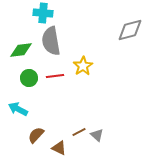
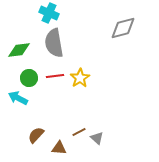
cyan cross: moved 6 px right; rotated 18 degrees clockwise
gray diamond: moved 7 px left, 2 px up
gray semicircle: moved 3 px right, 2 px down
green diamond: moved 2 px left
yellow star: moved 3 px left, 12 px down
cyan arrow: moved 11 px up
gray triangle: moved 3 px down
brown triangle: rotated 21 degrees counterclockwise
